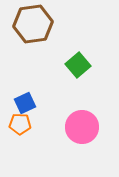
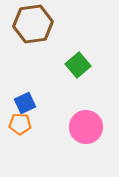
pink circle: moved 4 px right
